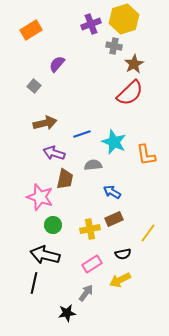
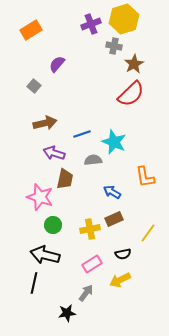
red semicircle: moved 1 px right, 1 px down
orange L-shape: moved 1 px left, 22 px down
gray semicircle: moved 5 px up
